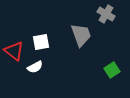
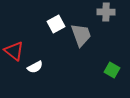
gray cross: moved 2 px up; rotated 30 degrees counterclockwise
white square: moved 15 px right, 18 px up; rotated 18 degrees counterclockwise
green square: rotated 28 degrees counterclockwise
